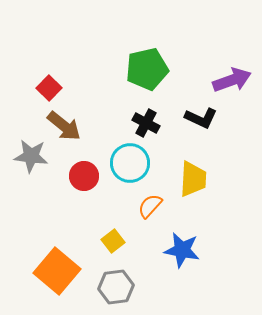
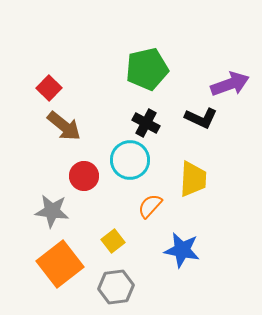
purple arrow: moved 2 px left, 4 px down
gray star: moved 21 px right, 55 px down
cyan circle: moved 3 px up
orange square: moved 3 px right, 7 px up; rotated 12 degrees clockwise
